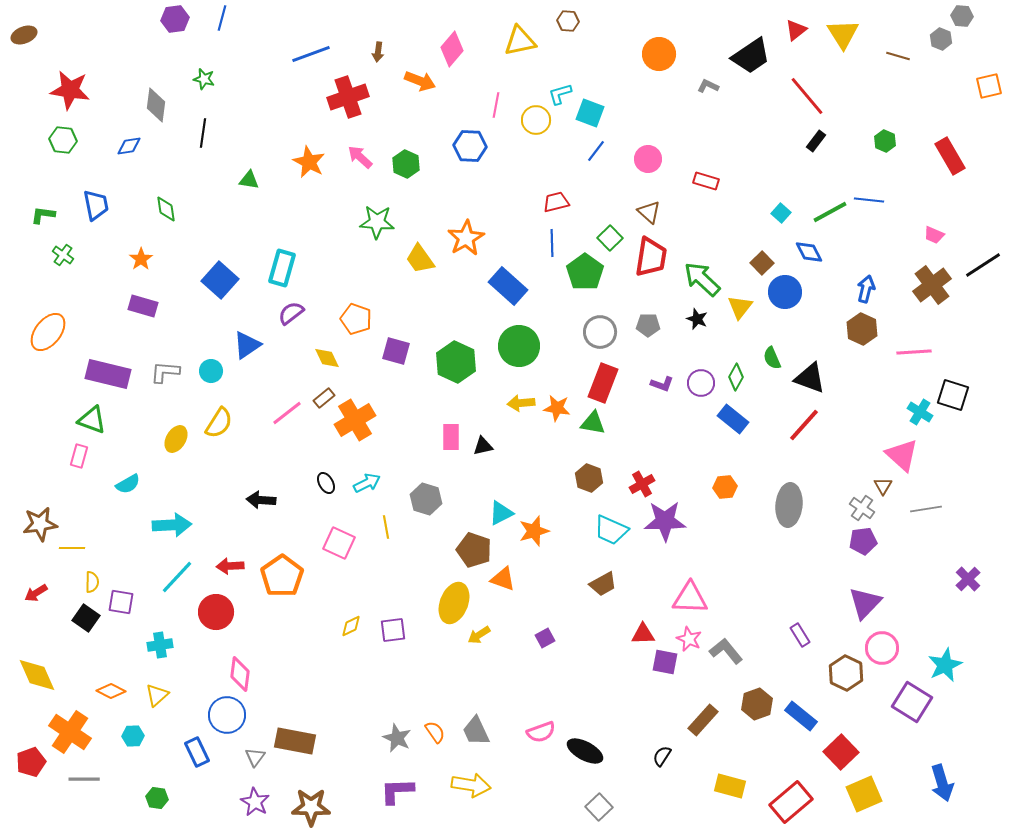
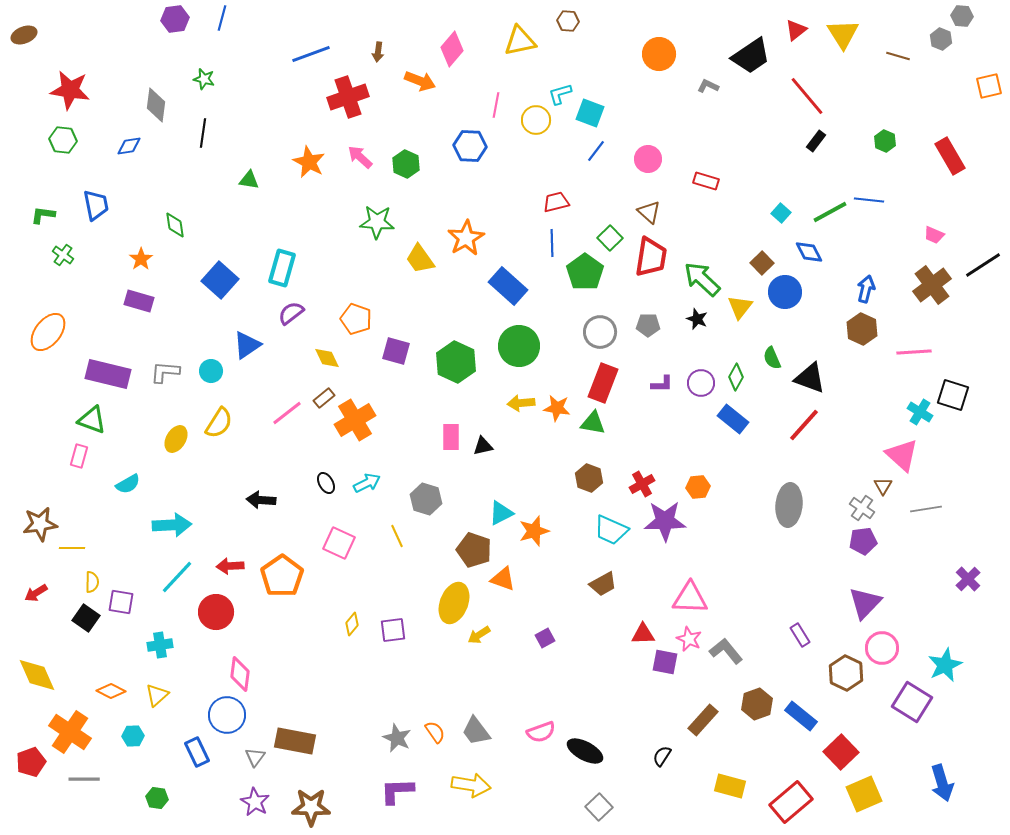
green diamond at (166, 209): moved 9 px right, 16 px down
purple rectangle at (143, 306): moved 4 px left, 5 px up
purple L-shape at (662, 384): rotated 20 degrees counterclockwise
orange hexagon at (725, 487): moved 27 px left
yellow line at (386, 527): moved 11 px right, 9 px down; rotated 15 degrees counterclockwise
yellow diamond at (351, 626): moved 1 px right, 2 px up; rotated 25 degrees counterclockwise
gray trapezoid at (476, 731): rotated 12 degrees counterclockwise
